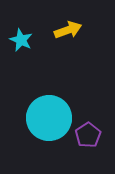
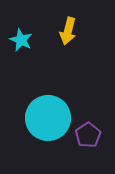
yellow arrow: moved 1 px down; rotated 124 degrees clockwise
cyan circle: moved 1 px left
